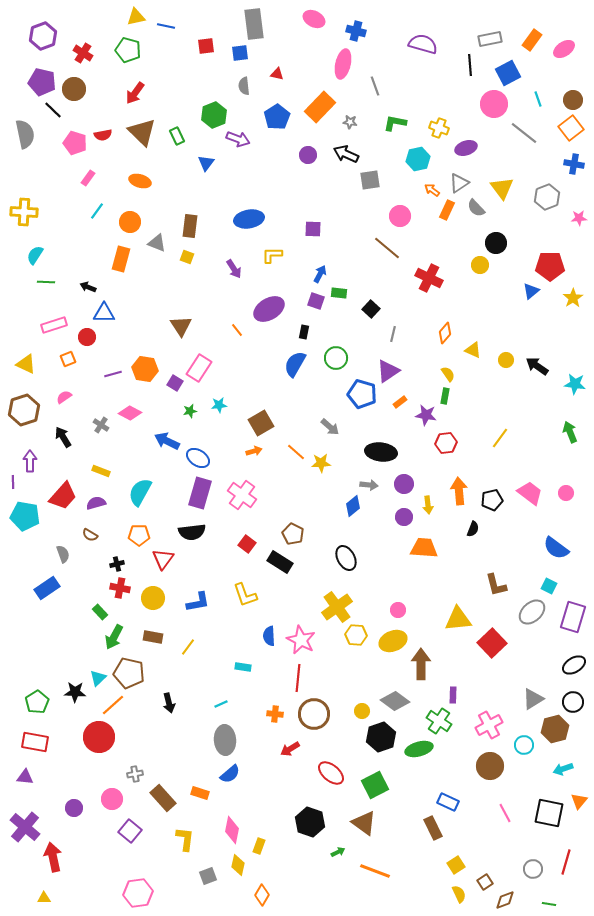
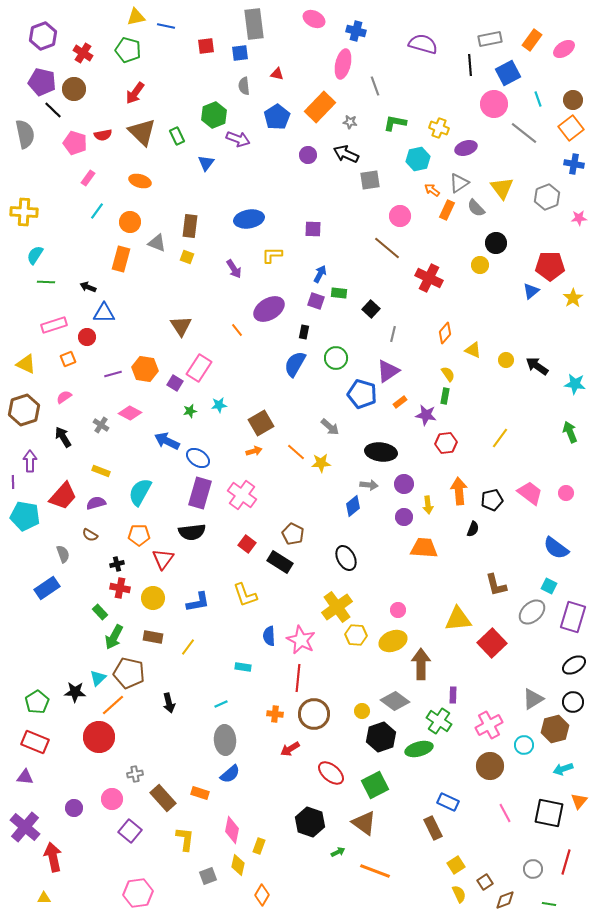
red rectangle at (35, 742): rotated 12 degrees clockwise
